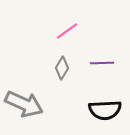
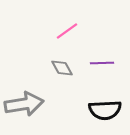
gray diamond: rotated 60 degrees counterclockwise
gray arrow: rotated 33 degrees counterclockwise
